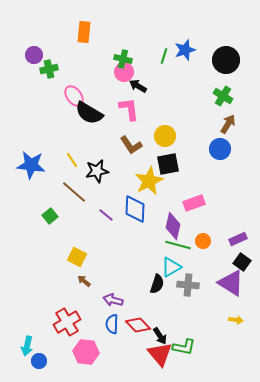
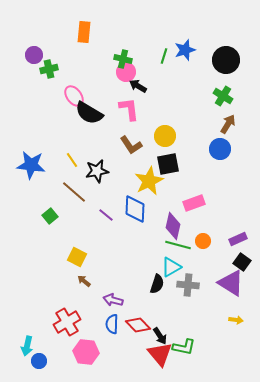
pink circle at (124, 72): moved 2 px right
